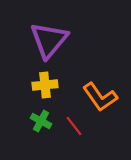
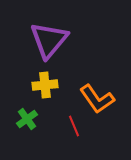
orange L-shape: moved 3 px left, 2 px down
green cross: moved 14 px left, 2 px up; rotated 25 degrees clockwise
red line: rotated 15 degrees clockwise
